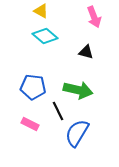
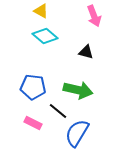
pink arrow: moved 1 px up
black line: rotated 24 degrees counterclockwise
pink rectangle: moved 3 px right, 1 px up
